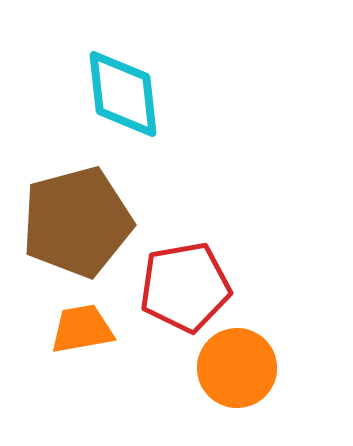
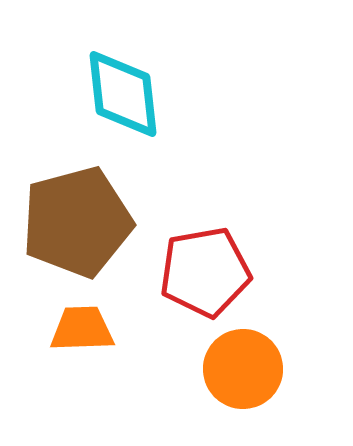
red pentagon: moved 20 px right, 15 px up
orange trapezoid: rotated 8 degrees clockwise
orange circle: moved 6 px right, 1 px down
